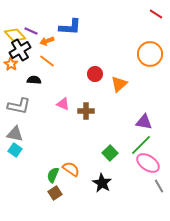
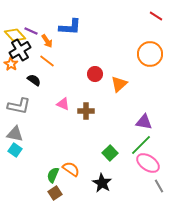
red line: moved 2 px down
orange arrow: rotated 104 degrees counterclockwise
black semicircle: rotated 32 degrees clockwise
